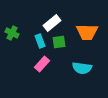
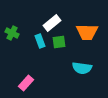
pink rectangle: moved 16 px left, 19 px down
